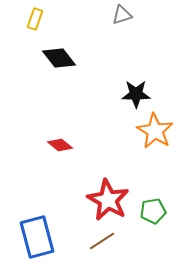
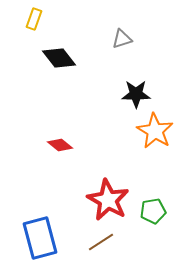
gray triangle: moved 24 px down
yellow rectangle: moved 1 px left
blue rectangle: moved 3 px right, 1 px down
brown line: moved 1 px left, 1 px down
